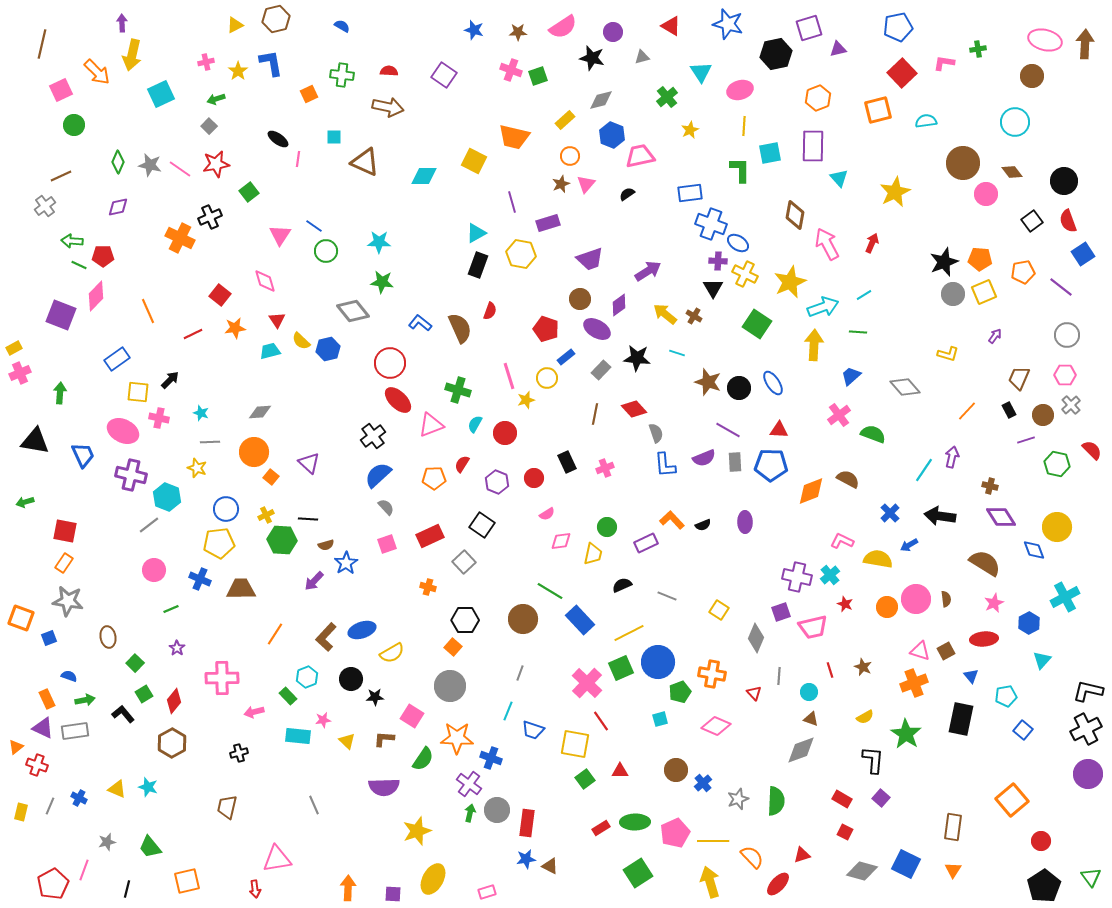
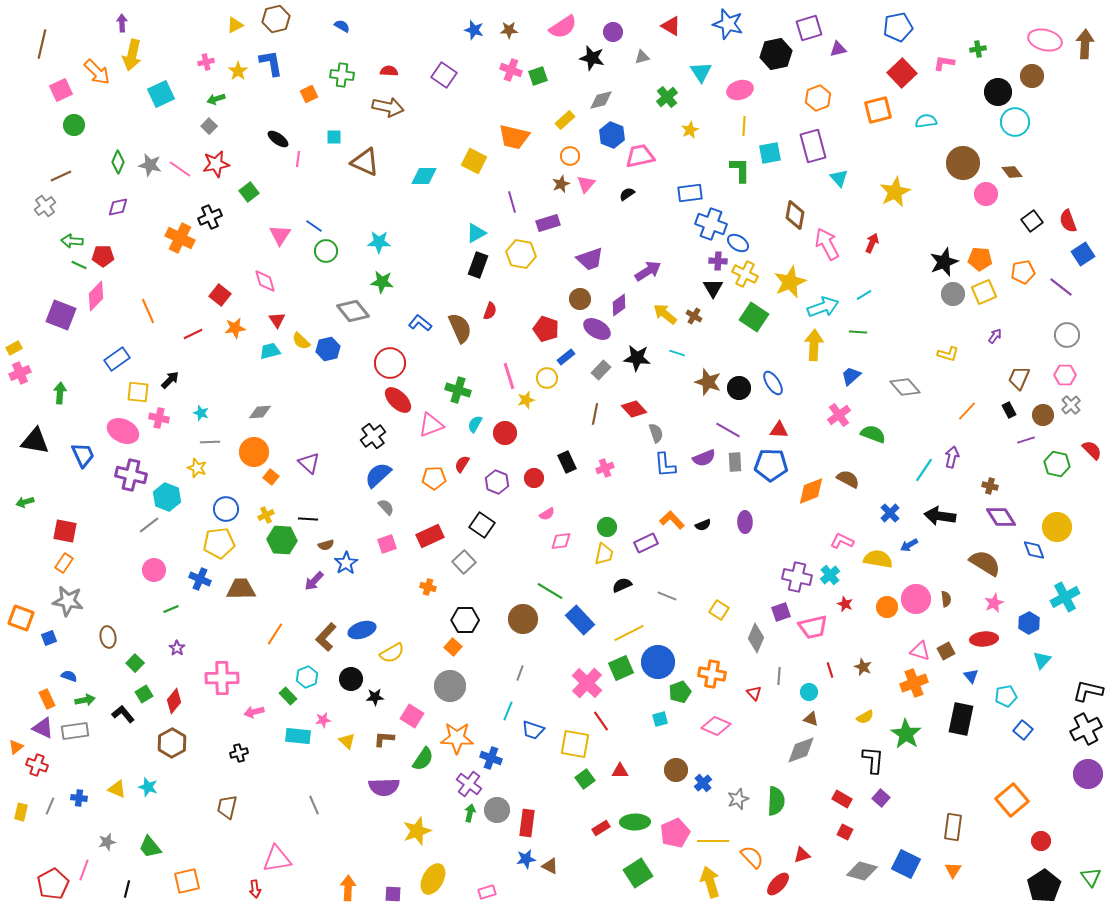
brown star at (518, 32): moved 9 px left, 2 px up
purple rectangle at (813, 146): rotated 16 degrees counterclockwise
black circle at (1064, 181): moved 66 px left, 89 px up
green square at (757, 324): moved 3 px left, 7 px up
yellow trapezoid at (593, 554): moved 11 px right
blue cross at (79, 798): rotated 21 degrees counterclockwise
